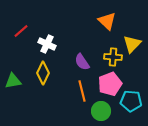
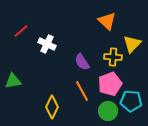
yellow diamond: moved 9 px right, 34 px down
orange line: rotated 15 degrees counterclockwise
green circle: moved 7 px right
